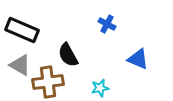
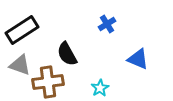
blue cross: rotated 30 degrees clockwise
black rectangle: rotated 56 degrees counterclockwise
black semicircle: moved 1 px left, 1 px up
gray triangle: rotated 10 degrees counterclockwise
cyan star: rotated 18 degrees counterclockwise
